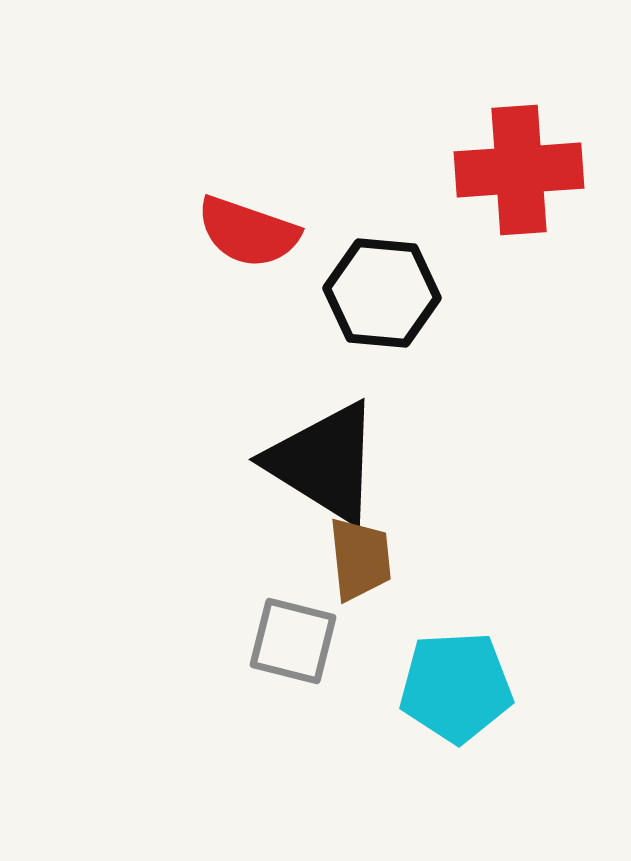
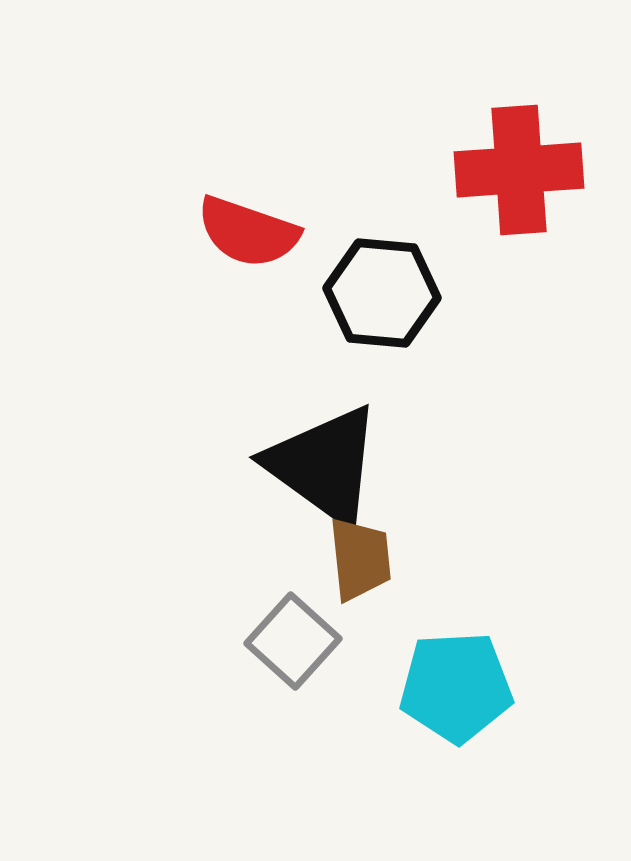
black triangle: moved 3 px down; rotated 4 degrees clockwise
gray square: rotated 28 degrees clockwise
